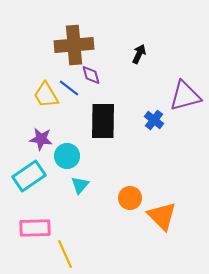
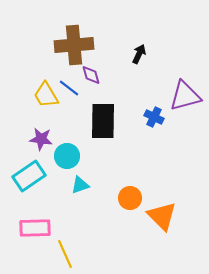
blue cross: moved 3 px up; rotated 12 degrees counterclockwise
cyan triangle: rotated 30 degrees clockwise
